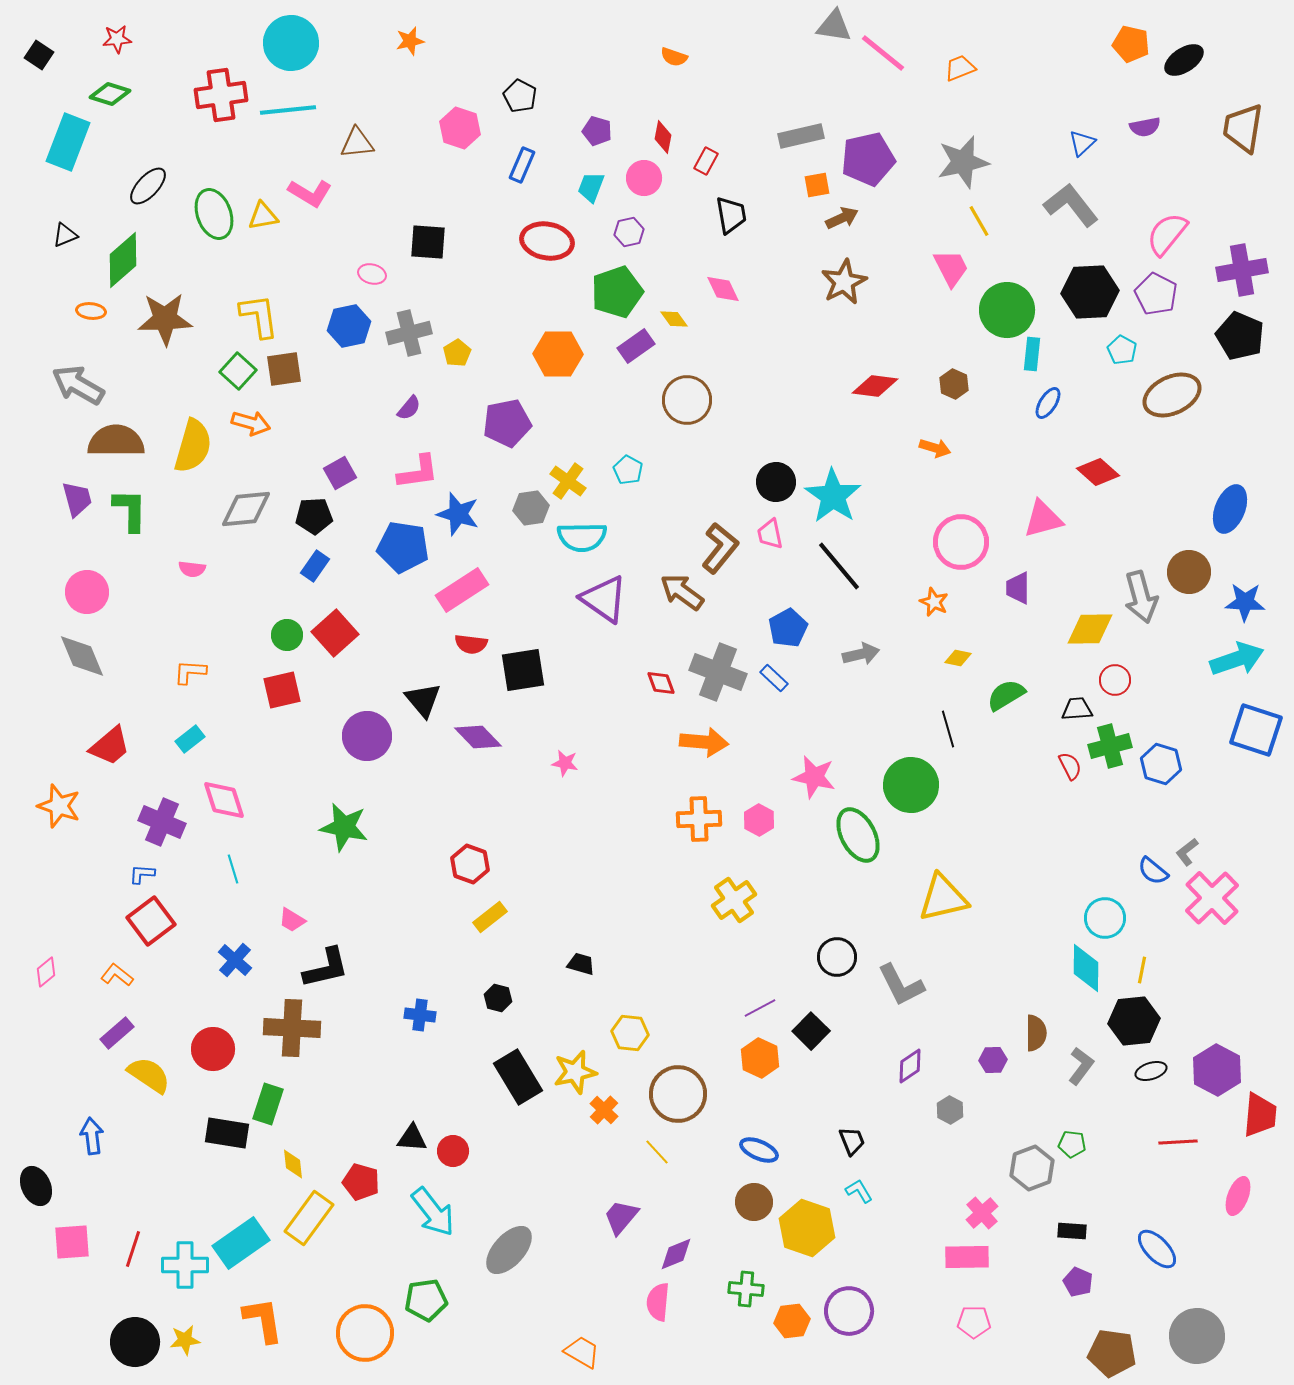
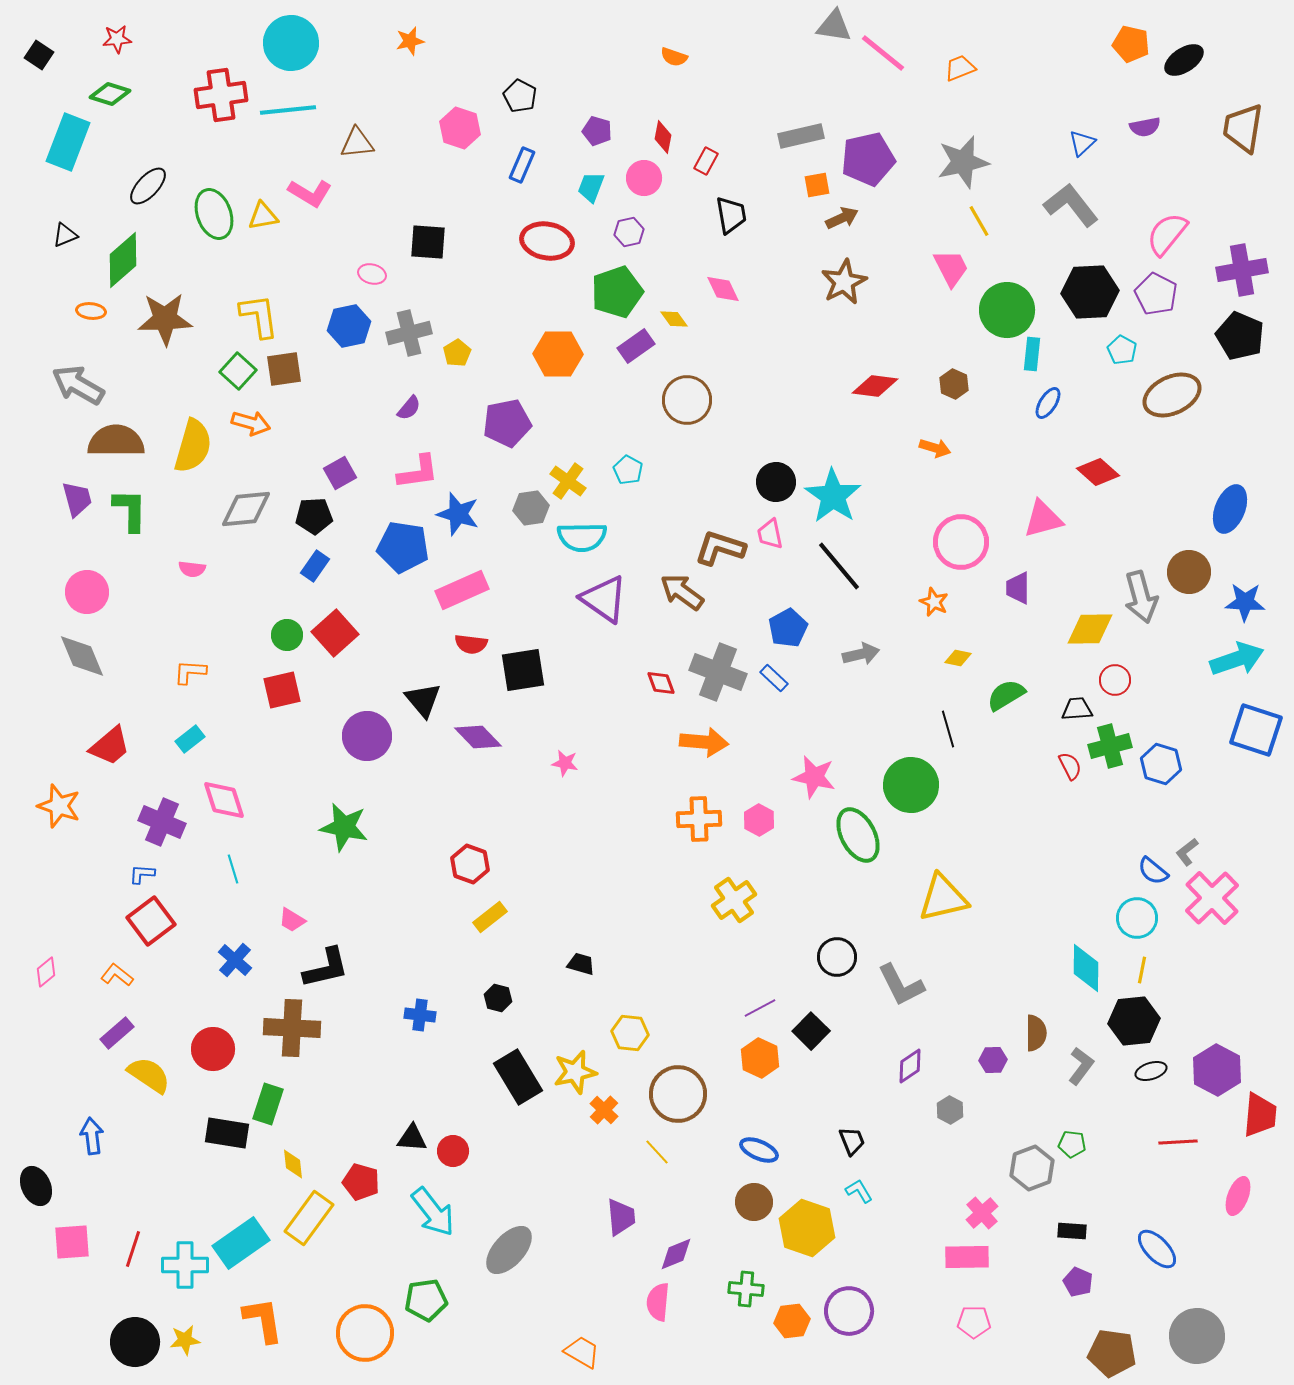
brown L-shape at (720, 548): rotated 111 degrees counterclockwise
pink rectangle at (462, 590): rotated 9 degrees clockwise
cyan circle at (1105, 918): moved 32 px right
purple trapezoid at (621, 1217): rotated 135 degrees clockwise
